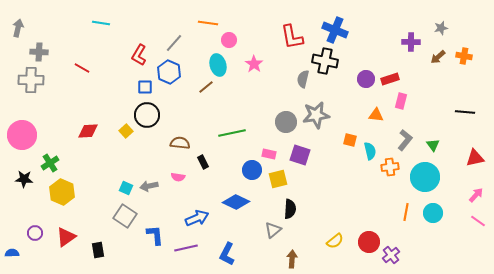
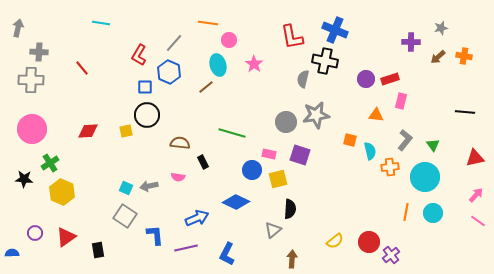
red line at (82, 68): rotated 21 degrees clockwise
yellow square at (126, 131): rotated 32 degrees clockwise
green line at (232, 133): rotated 28 degrees clockwise
pink circle at (22, 135): moved 10 px right, 6 px up
